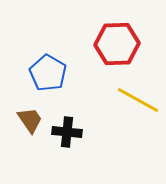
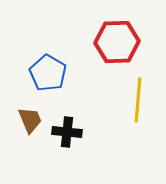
red hexagon: moved 2 px up
yellow line: rotated 66 degrees clockwise
brown trapezoid: rotated 12 degrees clockwise
